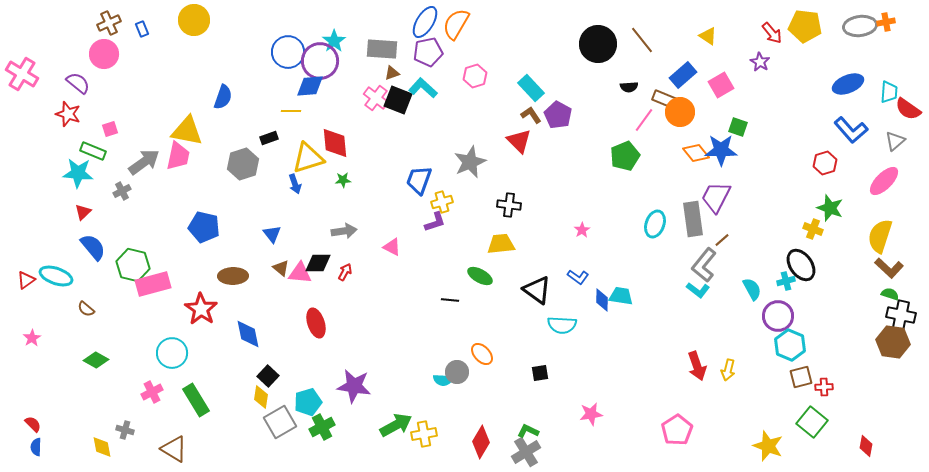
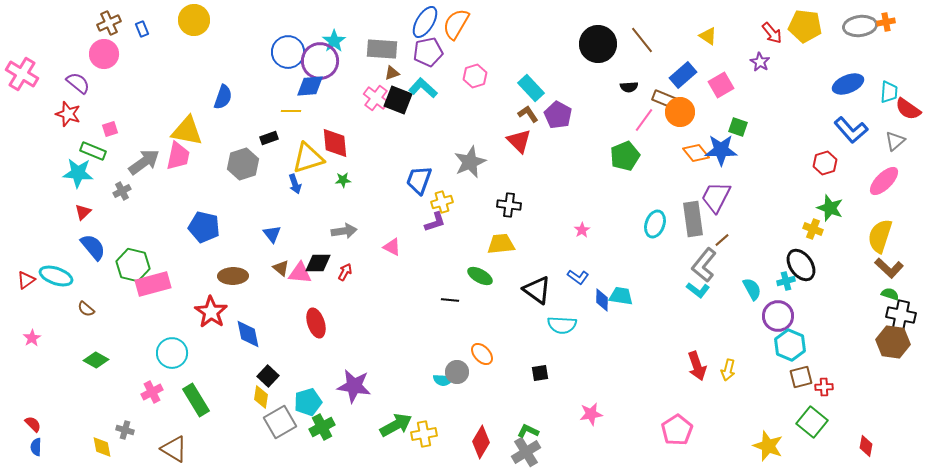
brown L-shape at (531, 115): moved 3 px left, 1 px up
red star at (201, 309): moved 10 px right, 3 px down
